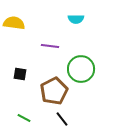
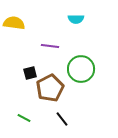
black square: moved 10 px right, 1 px up; rotated 24 degrees counterclockwise
brown pentagon: moved 4 px left, 3 px up
